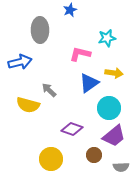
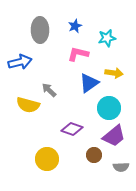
blue star: moved 5 px right, 16 px down
pink L-shape: moved 2 px left
yellow circle: moved 4 px left
